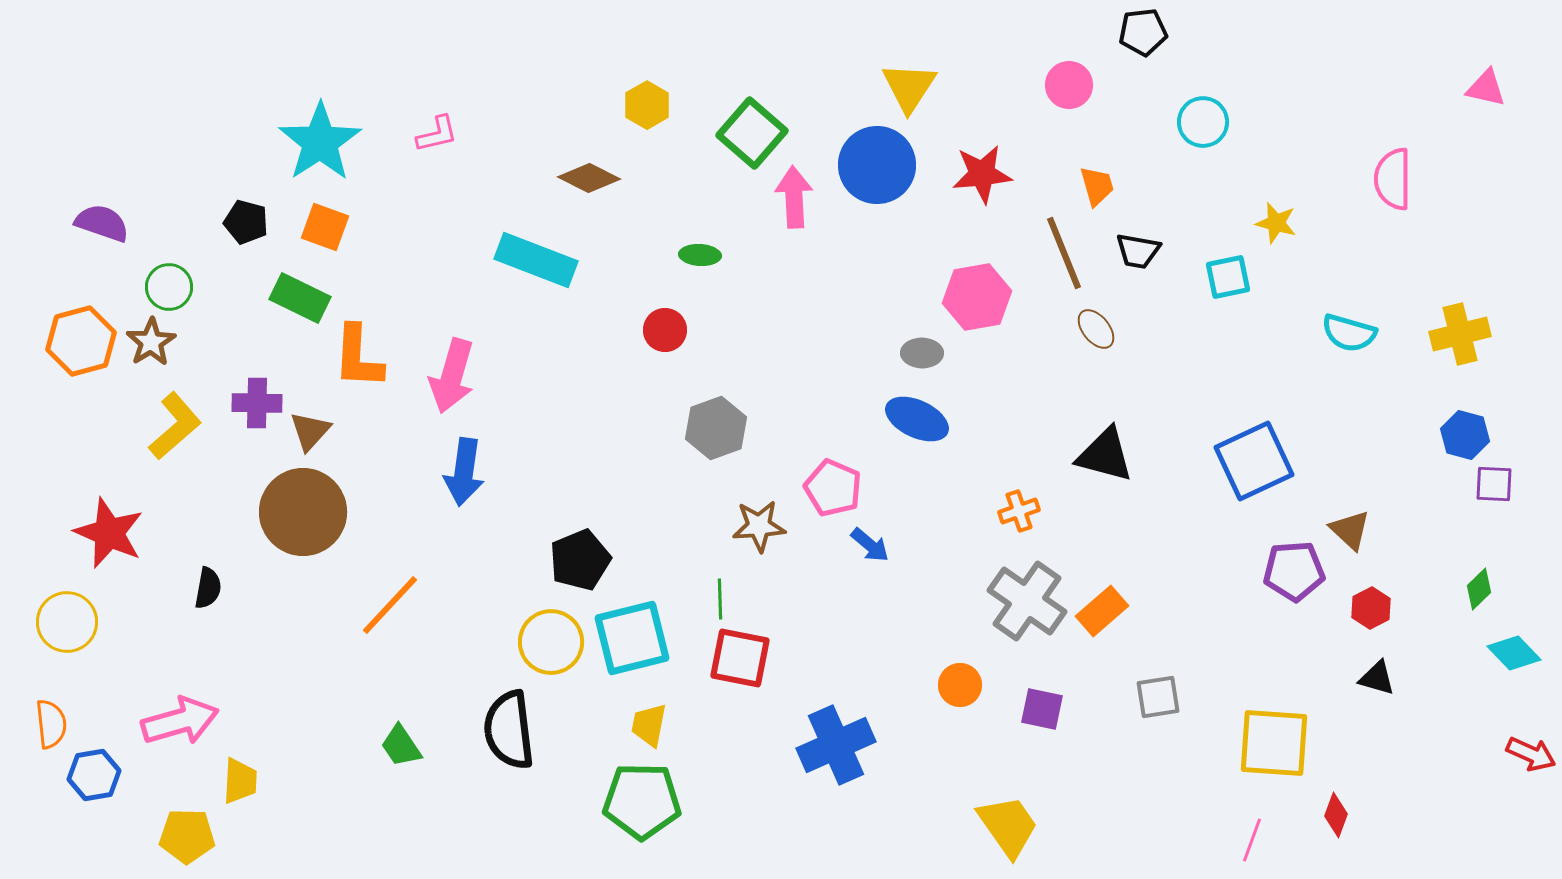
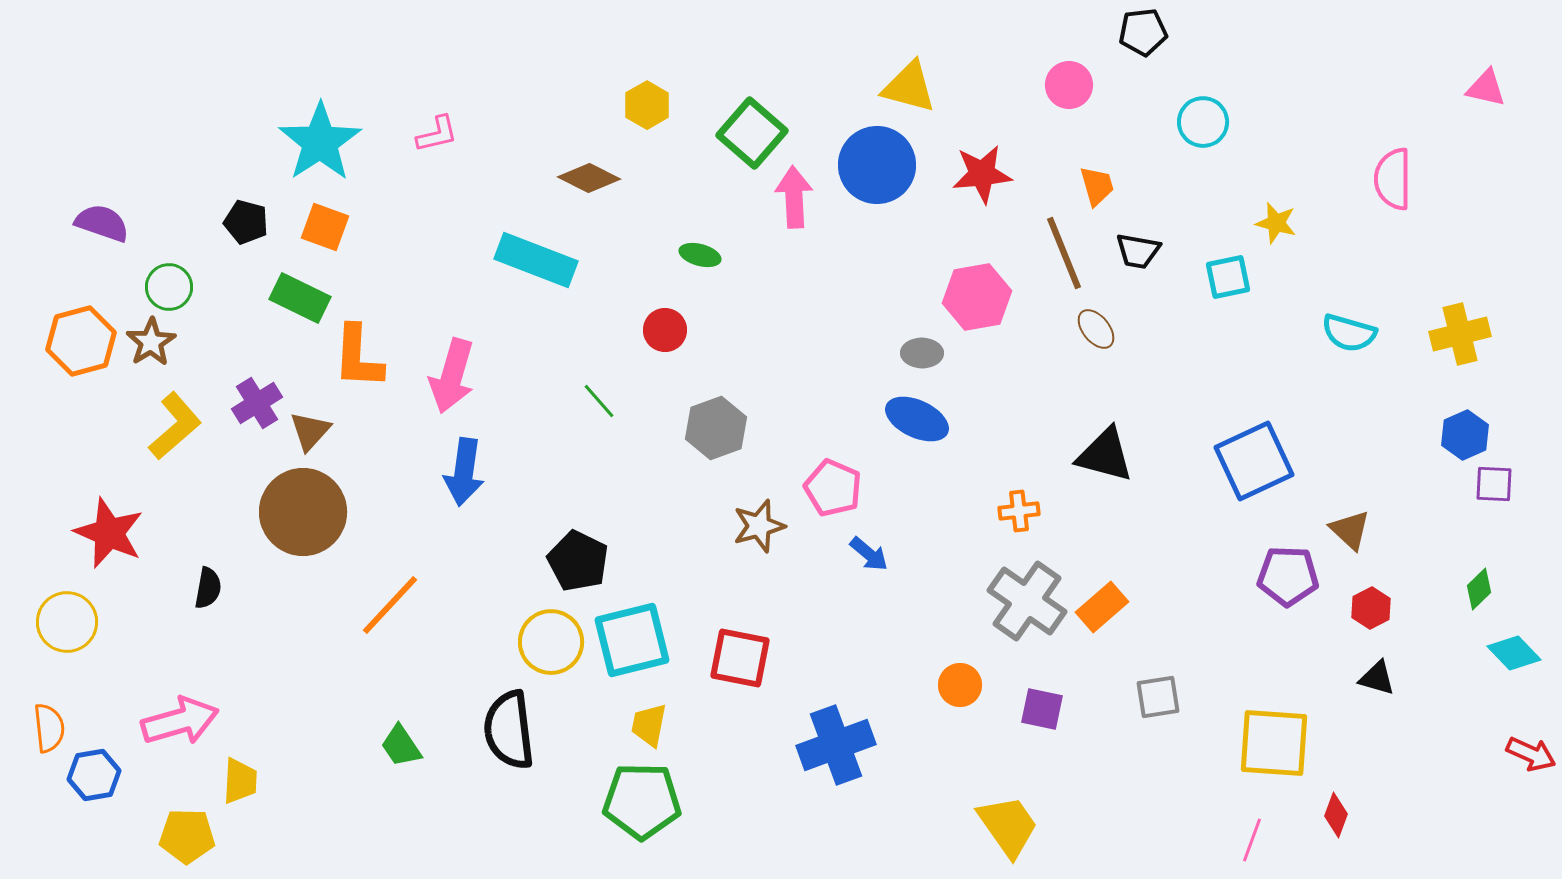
yellow triangle at (909, 87): rotated 48 degrees counterclockwise
green ellipse at (700, 255): rotated 12 degrees clockwise
purple cross at (257, 403): rotated 33 degrees counterclockwise
blue hexagon at (1465, 435): rotated 21 degrees clockwise
orange cross at (1019, 511): rotated 12 degrees clockwise
brown star at (759, 526): rotated 12 degrees counterclockwise
blue arrow at (870, 545): moved 1 px left, 9 px down
black pentagon at (580, 560): moved 2 px left, 1 px down; rotated 24 degrees counterclockwise
purple pentagon at (1294, 571): moved 6 px left, 5 px down; rotated 6 degrees clockwise
green line at (720, 599): moved 121 px left, 198 px up; rotated 39 degrees counterclockwise
orange rectangle at (1102, 611): moved 4 px up
cyan square at (632, 638): moved 2 px down
orange semicircle at (51, 724): moved 2 px left, 4 px down
blue cross at (836, 745): rotated 4 degrees clockwise
